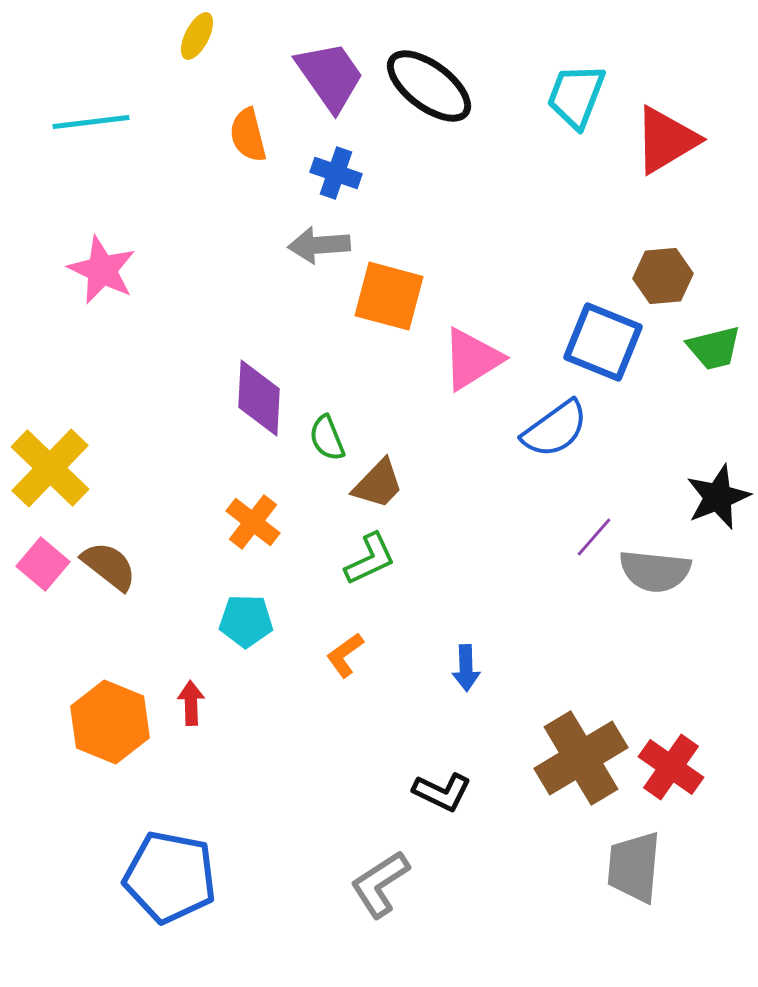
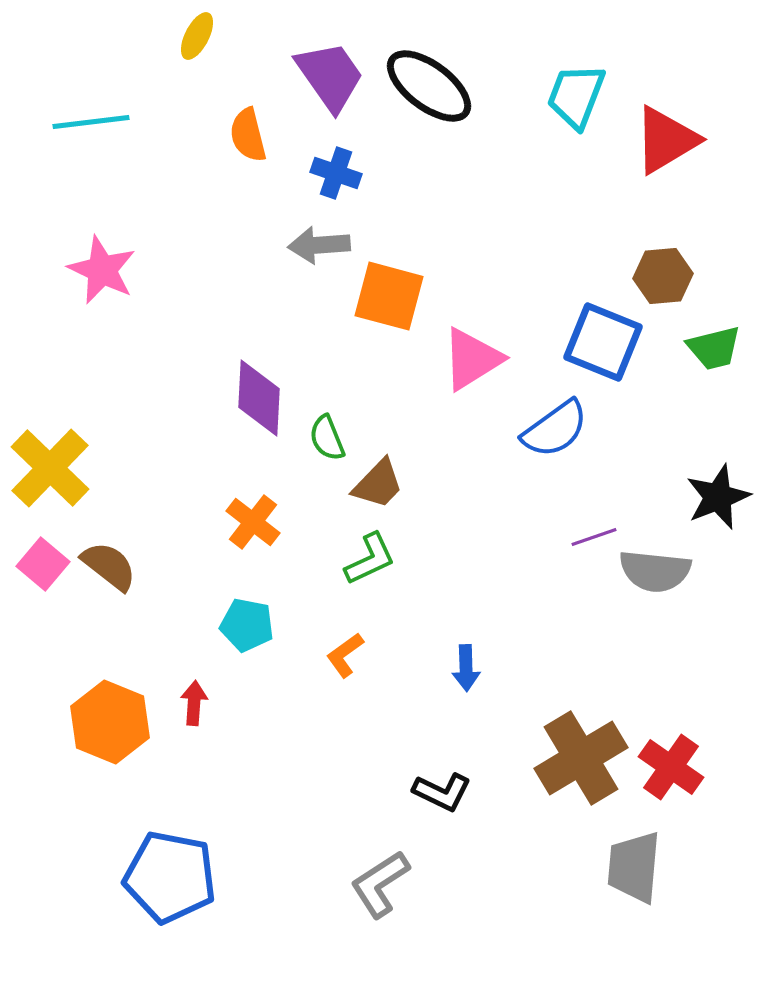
purple line: rotated 30 degrees clockwise
cyan pentagon: moved 1 px right, 4 px down; rotated 10 degrees clockwise
red arrow: moved 3 px right; rotated 6 degrees clockwise
